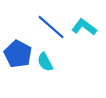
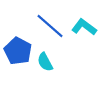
blue line: moved 1 px left, 1 px up
blue pentagon: moved 3 px up
